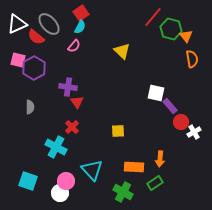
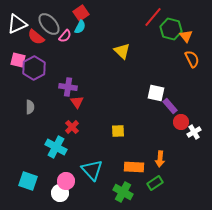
pink semicircle: moved 9 px left, 10 px up
orange semicircle: rotated 18 degrees counterclockwise
